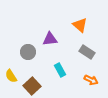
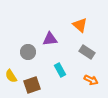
brown square: moved 1 px up; rotated 24 degrees clockwise
